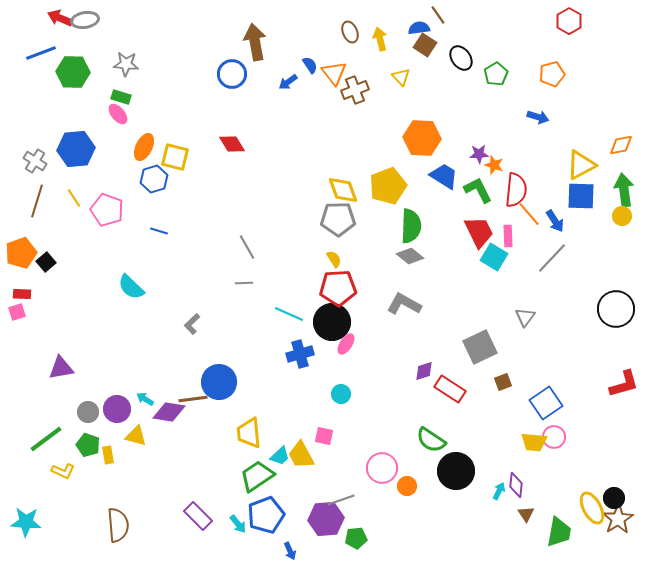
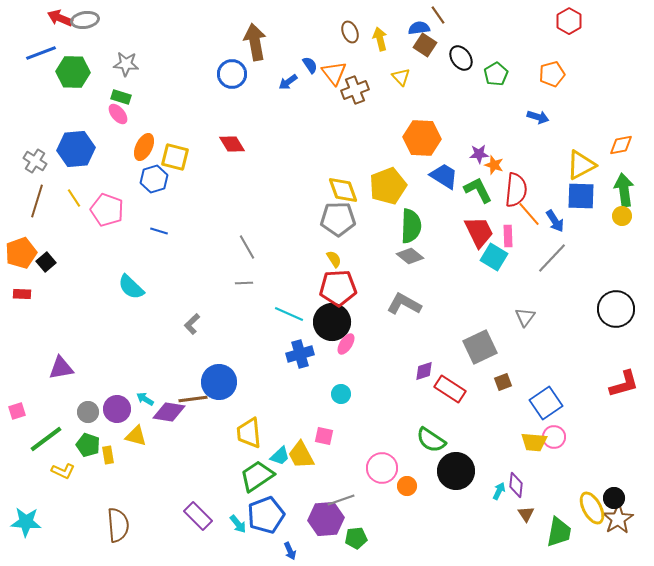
pink square at (17, 312): moved 99 px down
